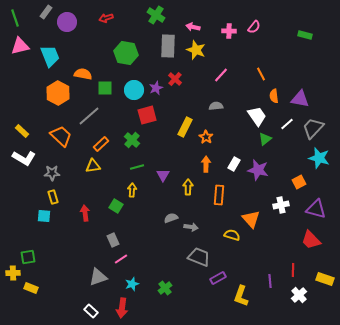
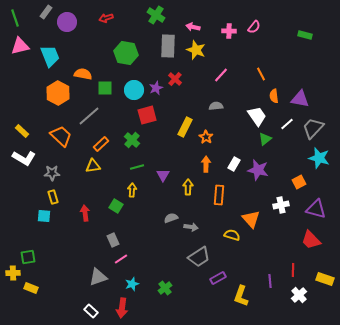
gray trapezoid at (199, 257): rotated 125 degrees clockwise
